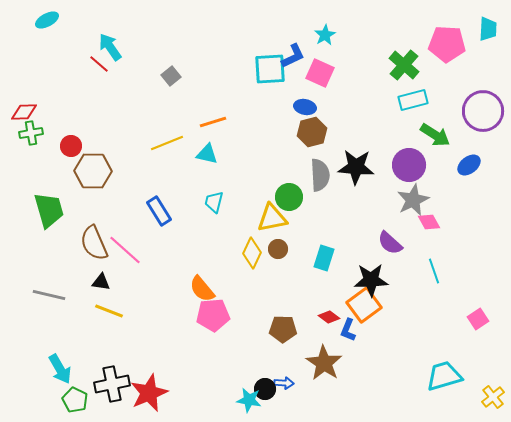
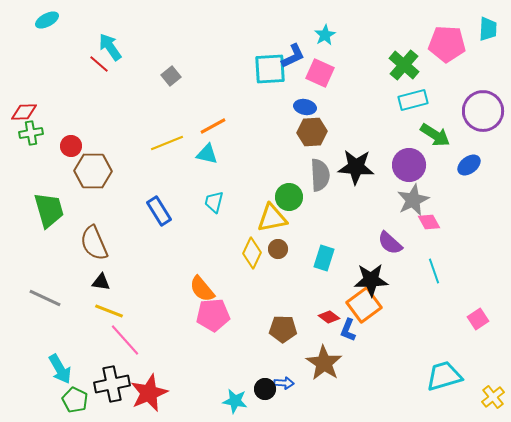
orange line at (213, 122): moved 4 px down; rotated 12 degrees counterclockwise
brown hexagon at (312, 132): rotated 12 degrees clockwise
pink line at (125, 250): moved 90 px down; rotated 6 degrees clockwise
gray line at (49, 295): moved 4 px left, 3 px down; rotated 12 degrees clockwise
cyan star at (249, 400): moved 14 px left, 1 px down
